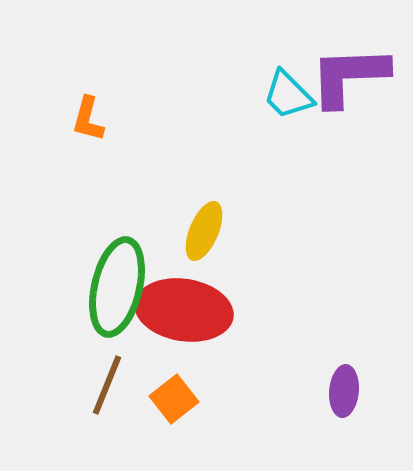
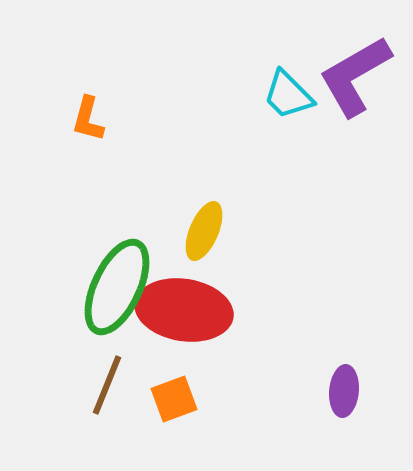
purple L-shape: moved 6 px right; rotated 28 degrees counterclockwise
green ellipse: rotated 12 degrees clockwise
orange square: rotated 18 degrees clockwise
